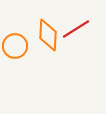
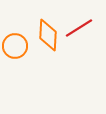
red line: moved 3 px right, 1 px up
